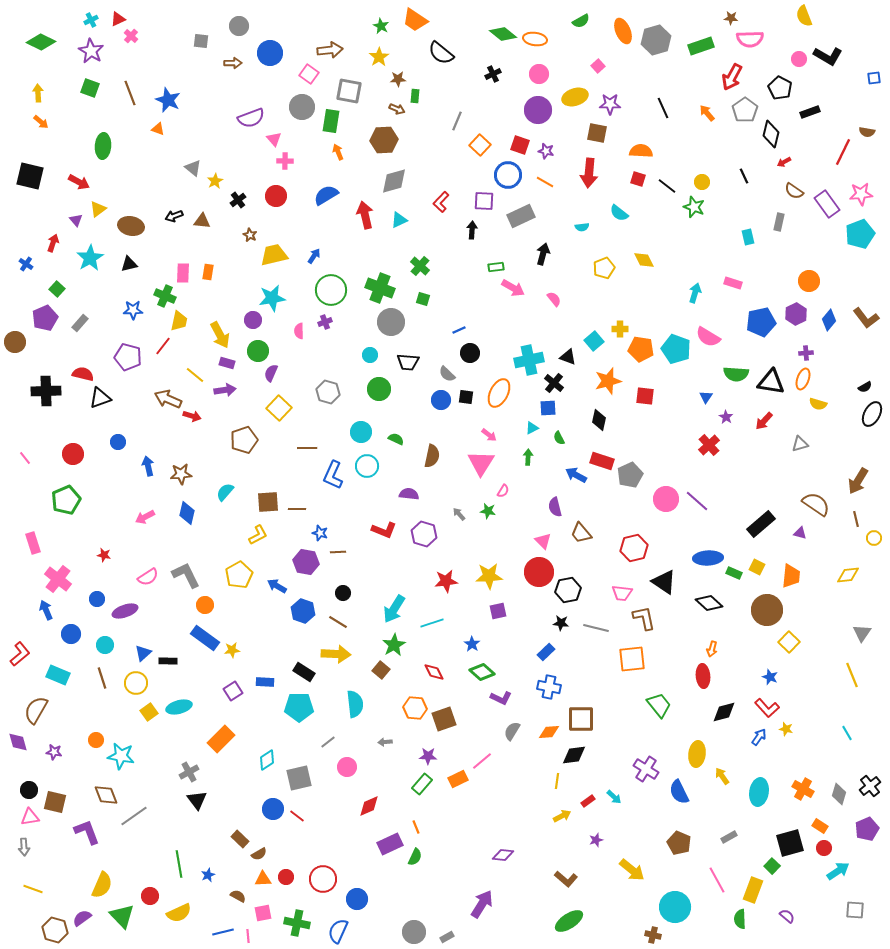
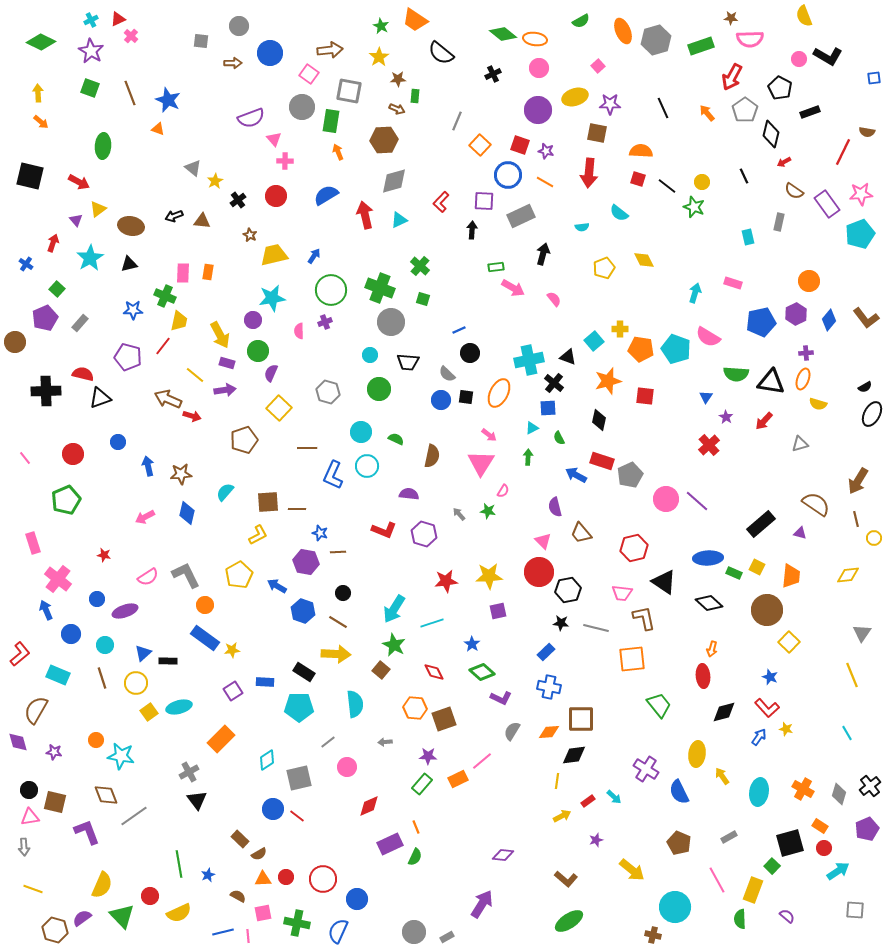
pink circle at (539, 74): moved 6 px up
green star at (394, 645): rotated 15 degrees counterclockwise
